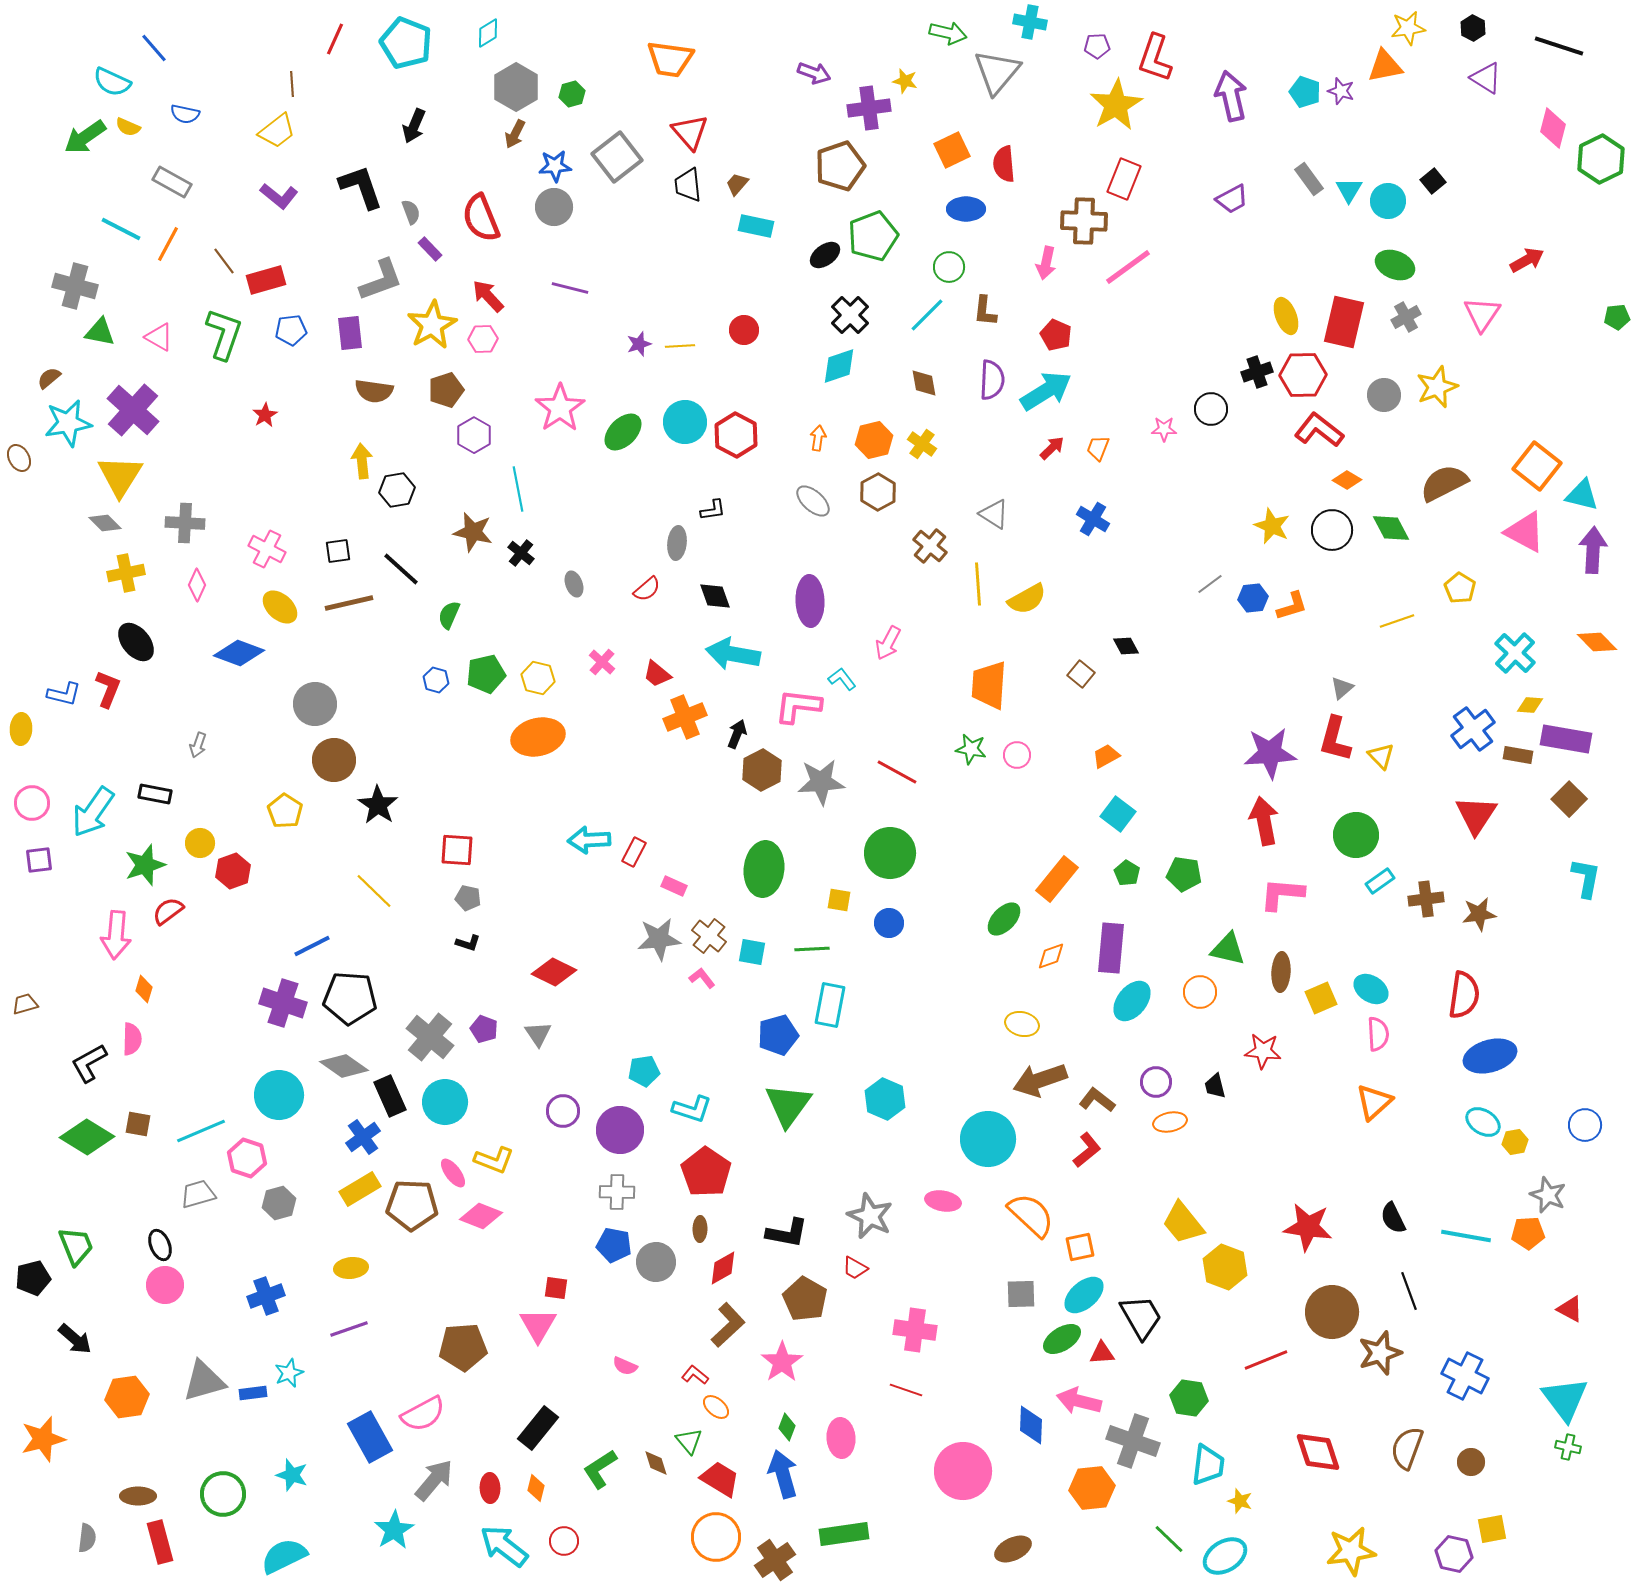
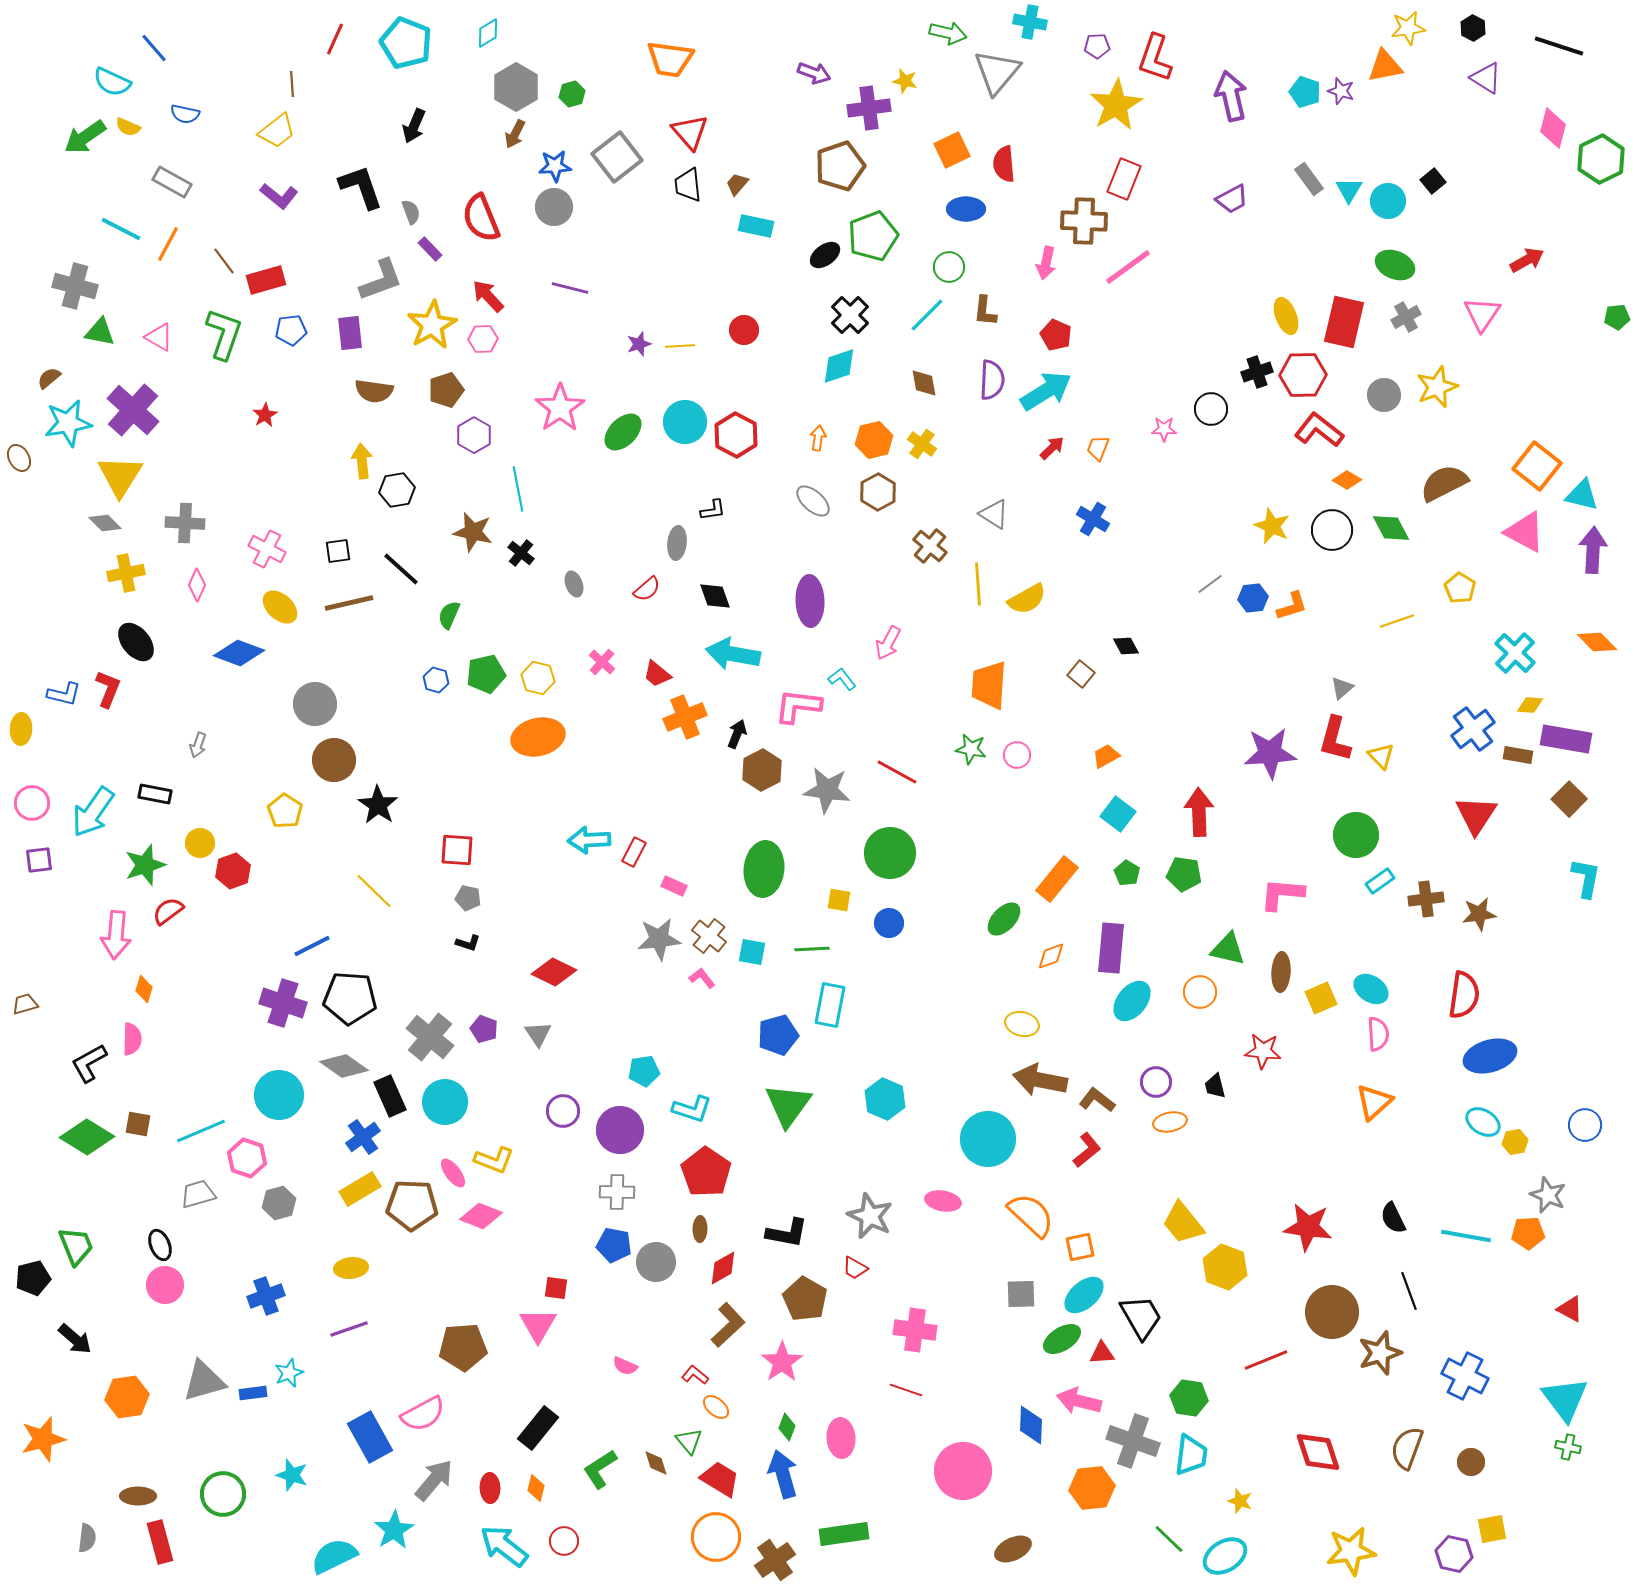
gray star at (821, 782): moved 6 px right, 8 px down; rotated 12 degrees clockwise
red arrow at (1264, 821): moved 65 px left, 9 px up; rotated 9 degrees clockwise
brown arrow at (1040, 1080): rotated 30 degrees clockwise
cyan trapezoid at (1208, 1465): moved 17 px left, 10 px up
cyan semicircle at (284, 1556): moved 50 px right
